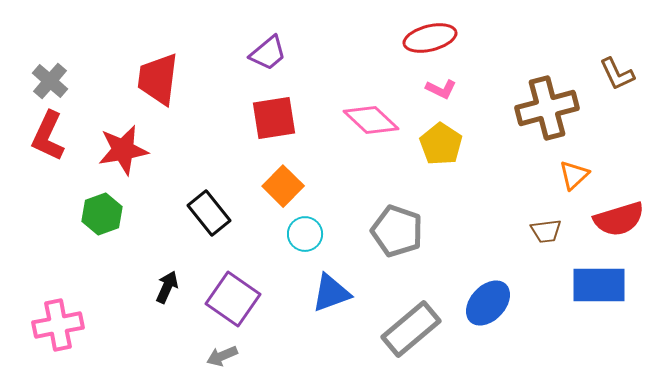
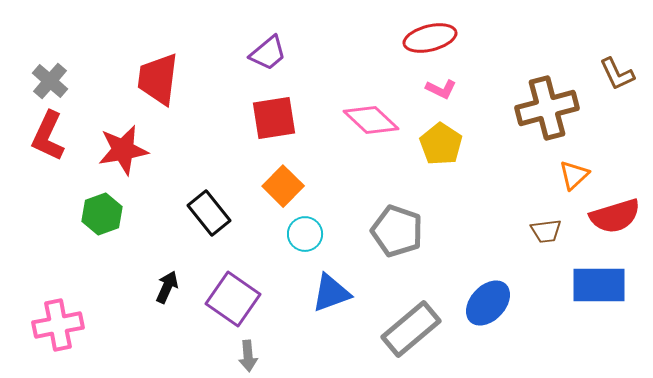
red semicircle: moved 4 px left, 3 px up
gray arrow: moved 26 px right; rotated 72 degrees counterclockwise
